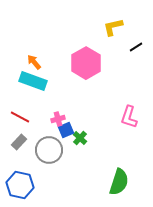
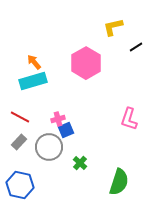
cyan rectangle: rotated 36 degrees counterclockwise
pink L-shape: moved 2 px down
green cross: moved 25 px down
gray circle: moved 3 px up
